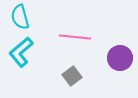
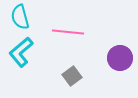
pink line: moved 7 px left, 5 px up
